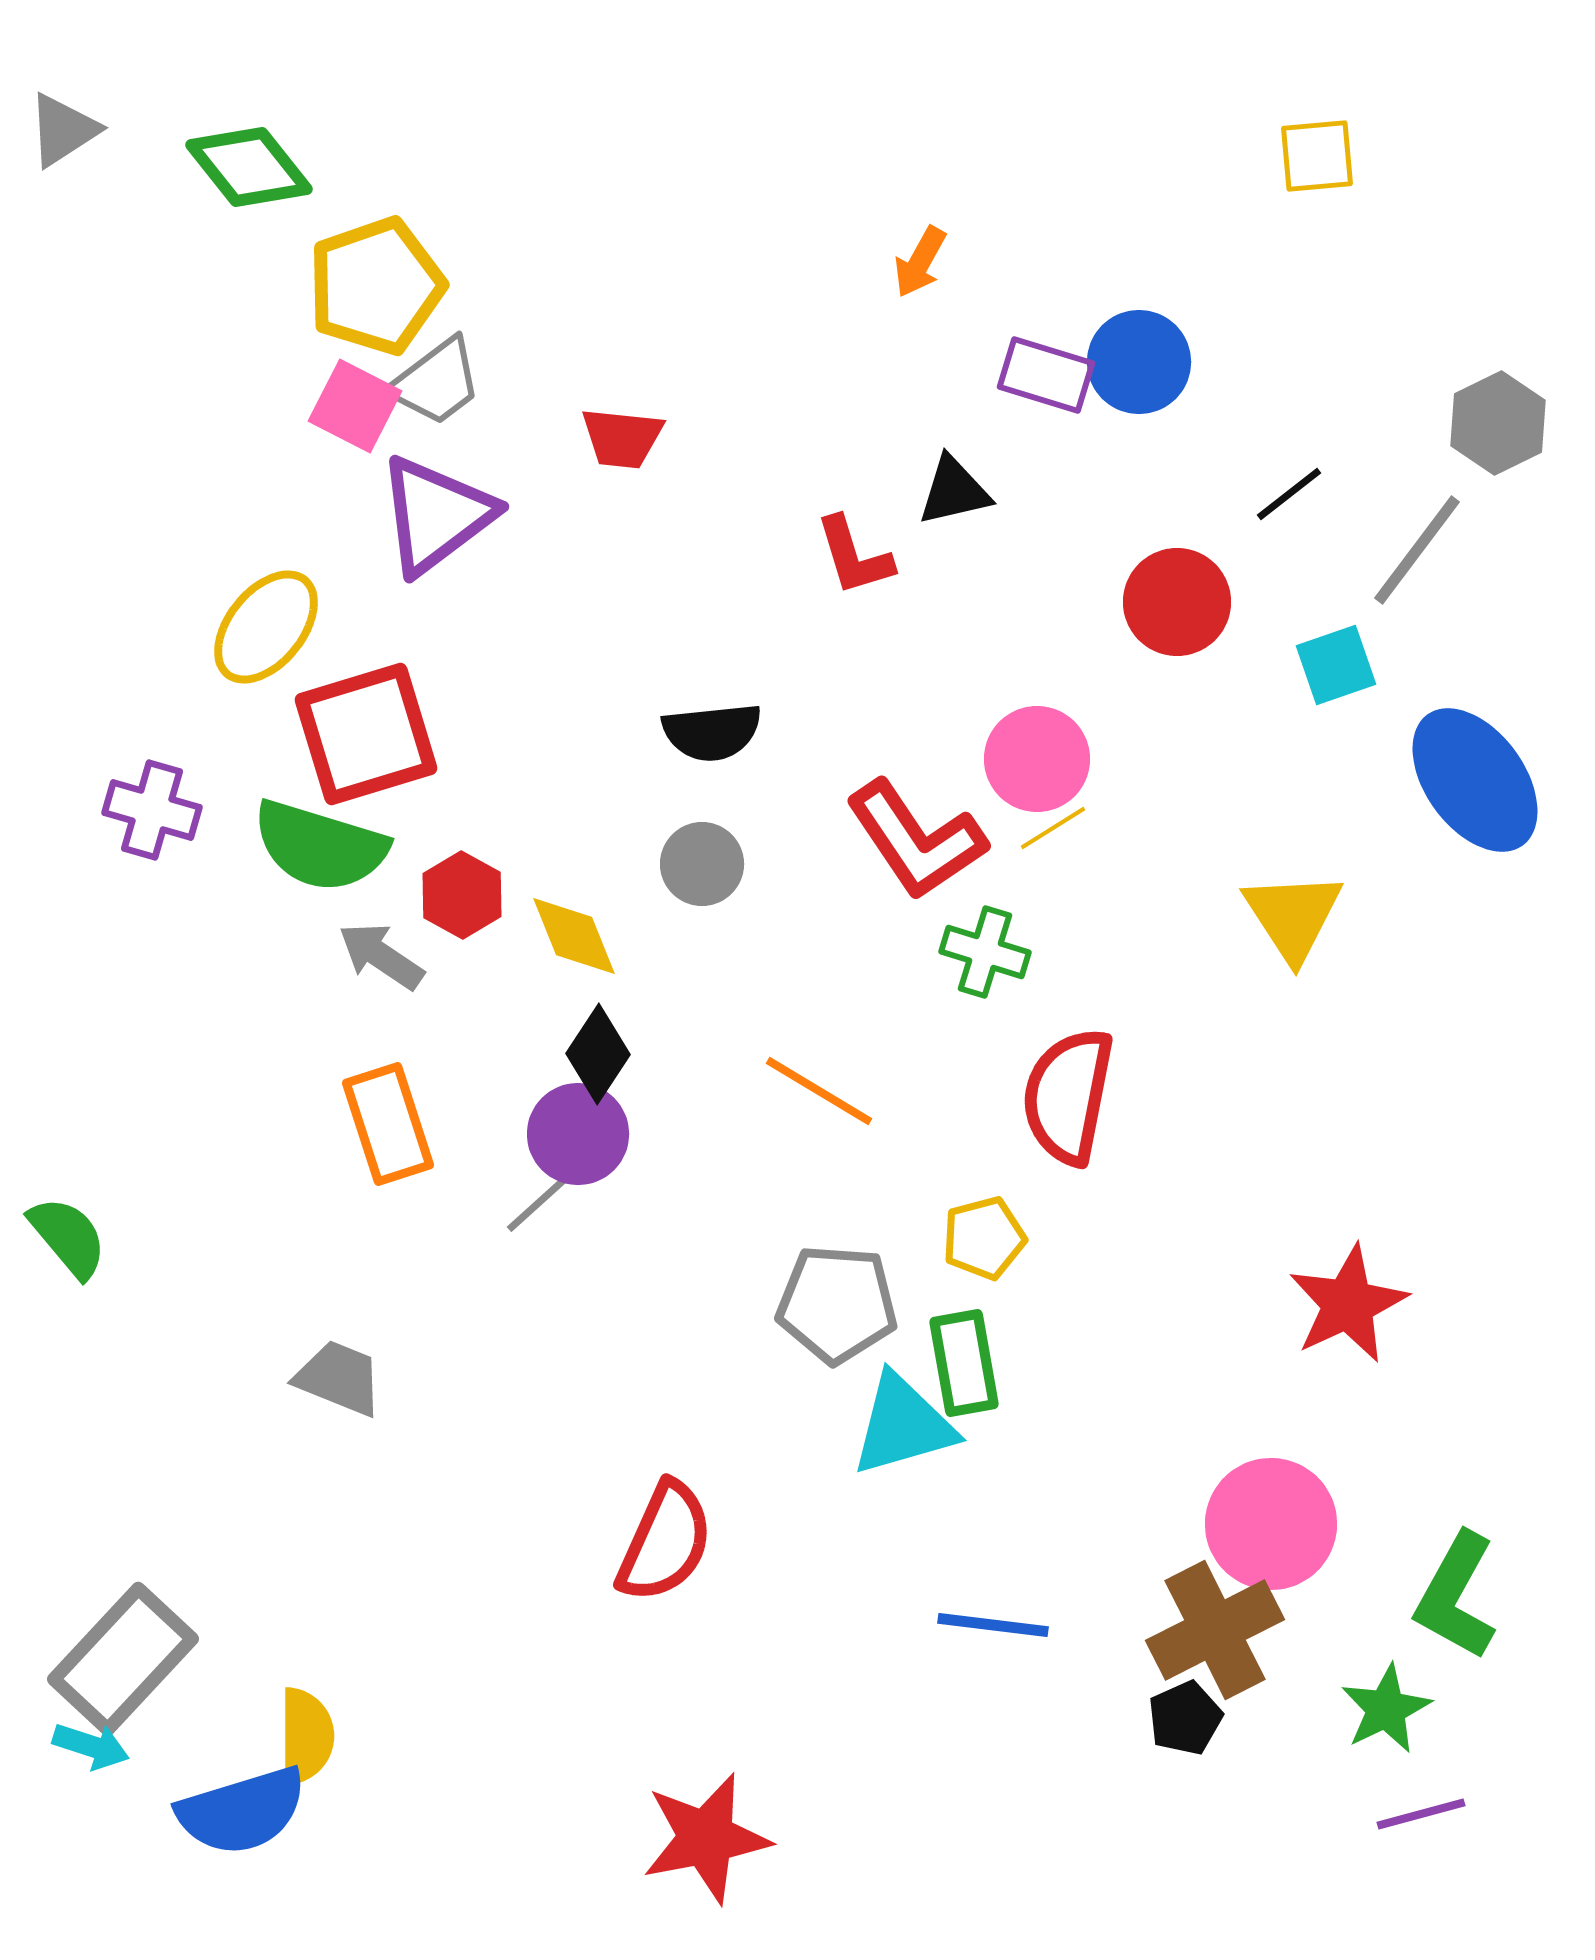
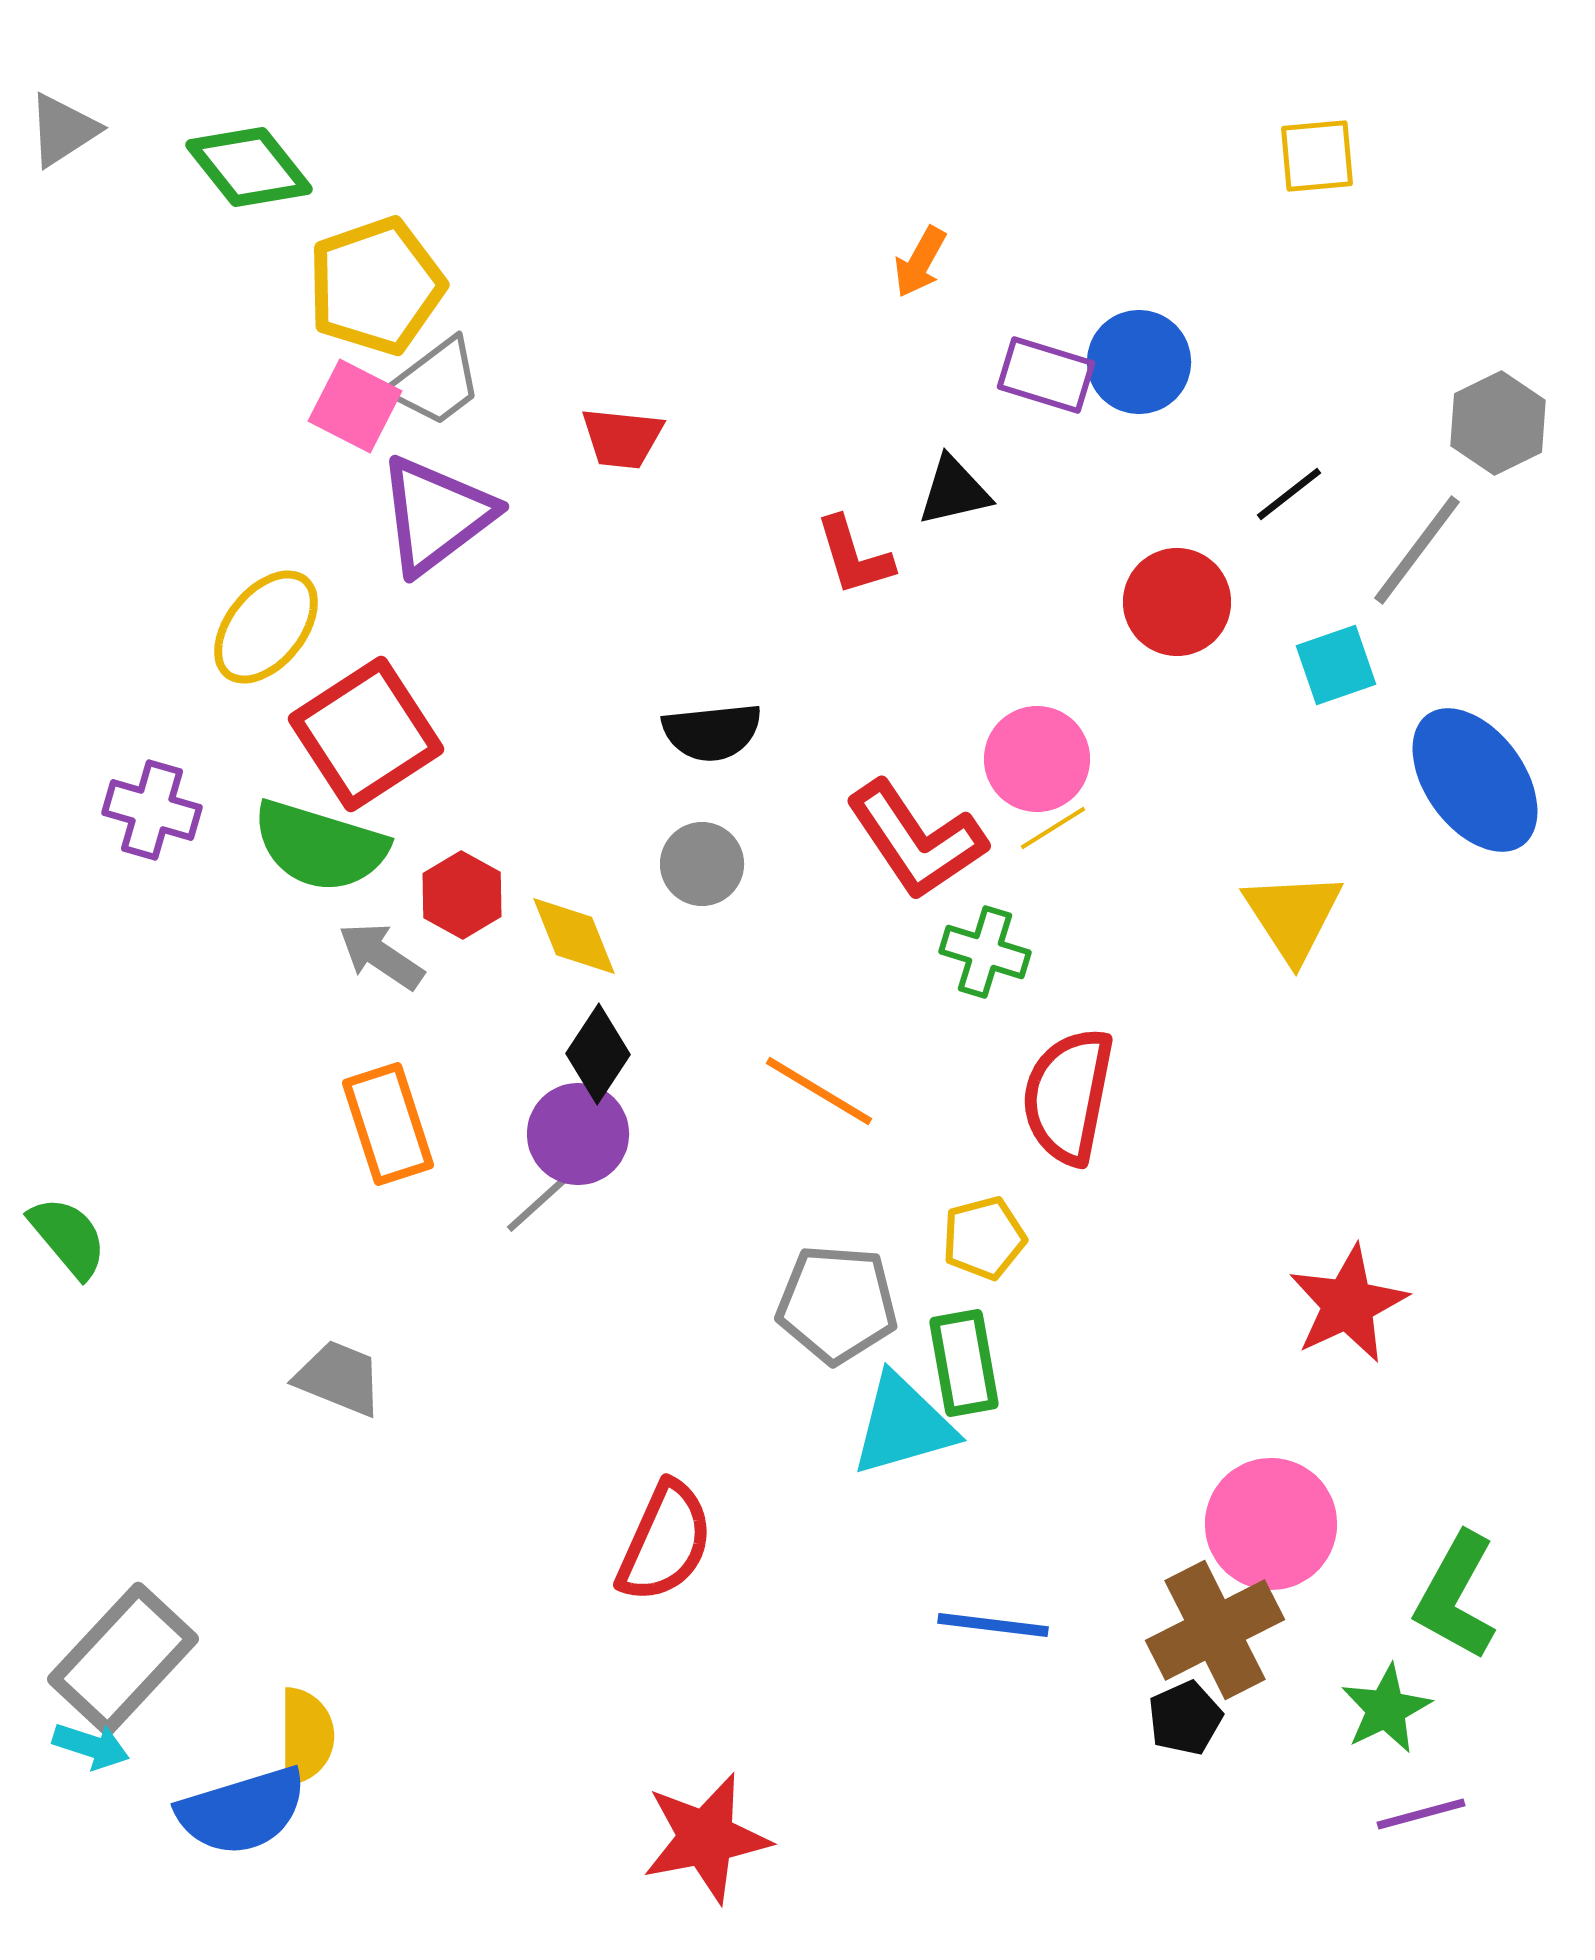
red square at (366, 734): rotated 16 degrees counterclockwise
